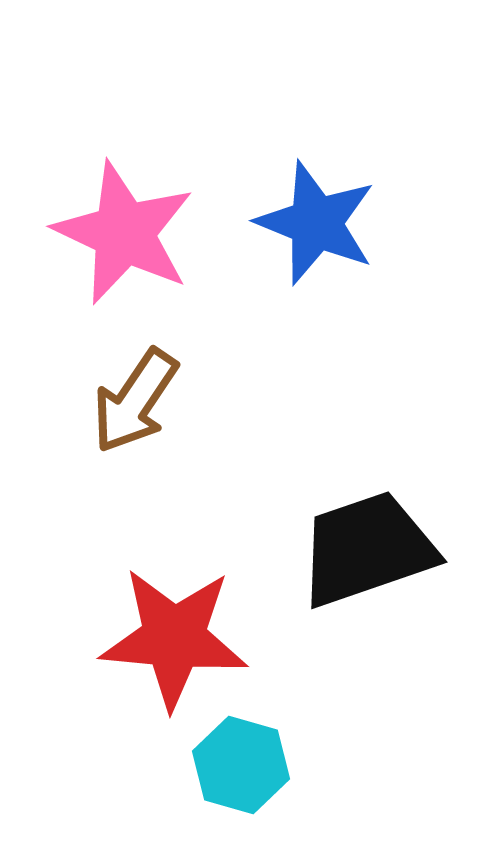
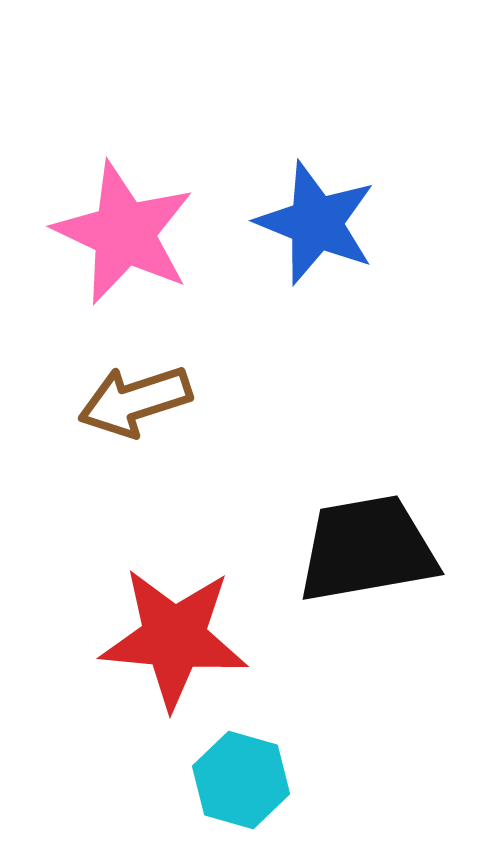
brown arrow: rotated 38 degrees clockwise
black trapezoid: rotated 9 degrees clockwise
cyan hexagon: moved 15 px down
